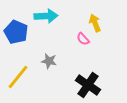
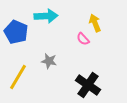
yellow line: rotated 8 degrees counterclockwise
